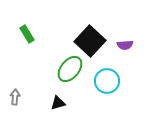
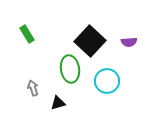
purple semicircle: moved 4 px right, 3 px up
green ellipse: rotated 48 degrees counterclockwise
gray arrow: moved 18 px right, 9 px up; rotated 21 degrees counterclockwise
